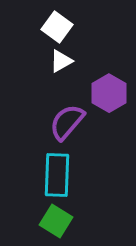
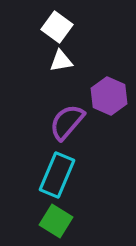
white triangle: rotated 20 degrees clockwise
purple hexagon: moved 3 px down; rotated 6 degrees counterclockwise
cyan rectangle: rotated 21 degrees clockwise
